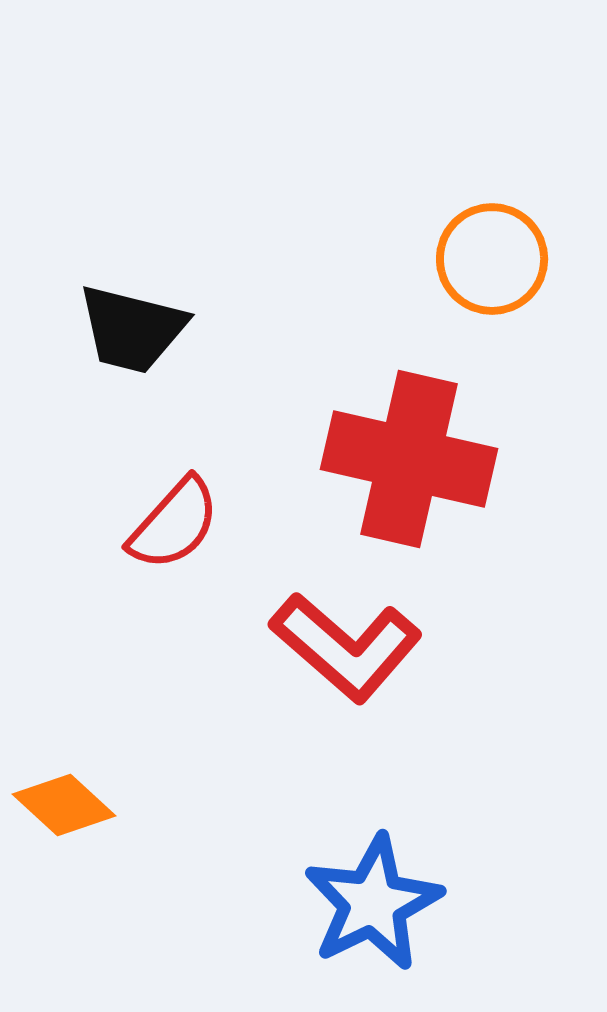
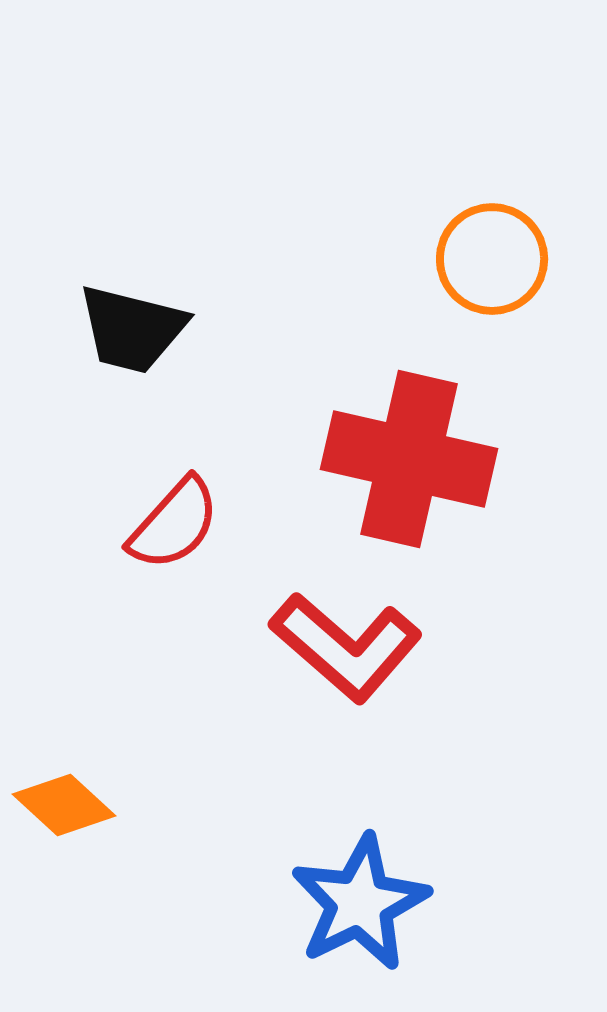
blue star: moved 13 px left
